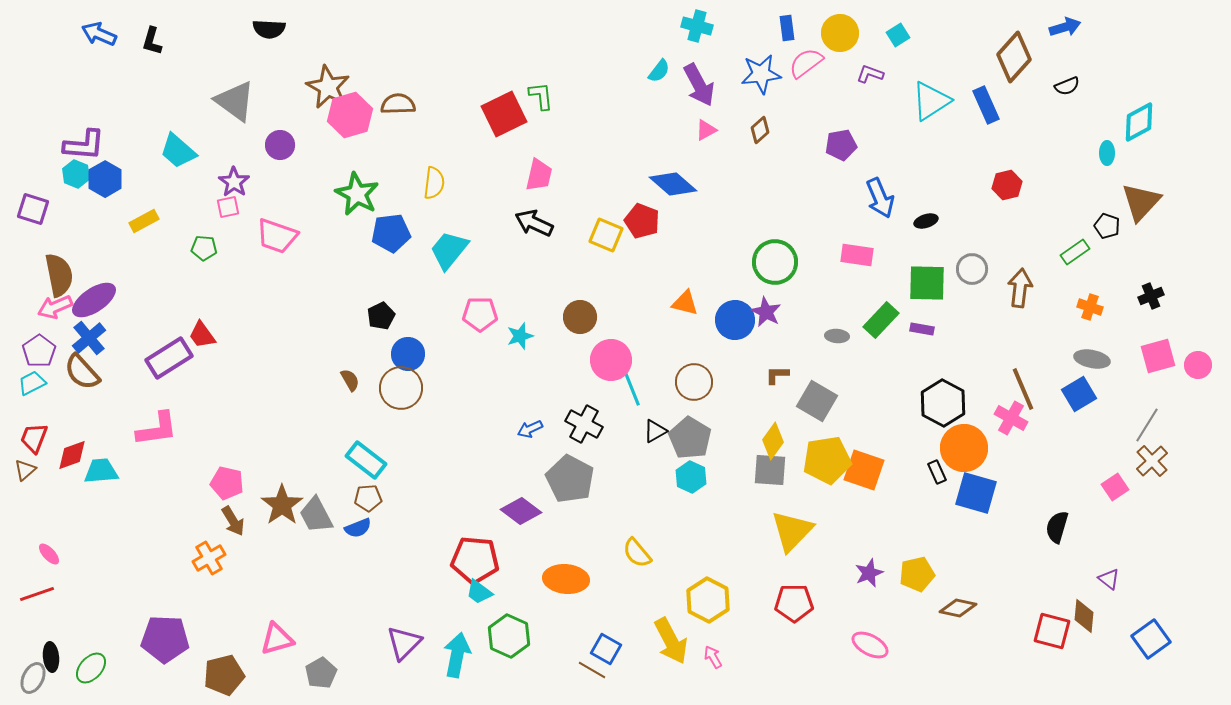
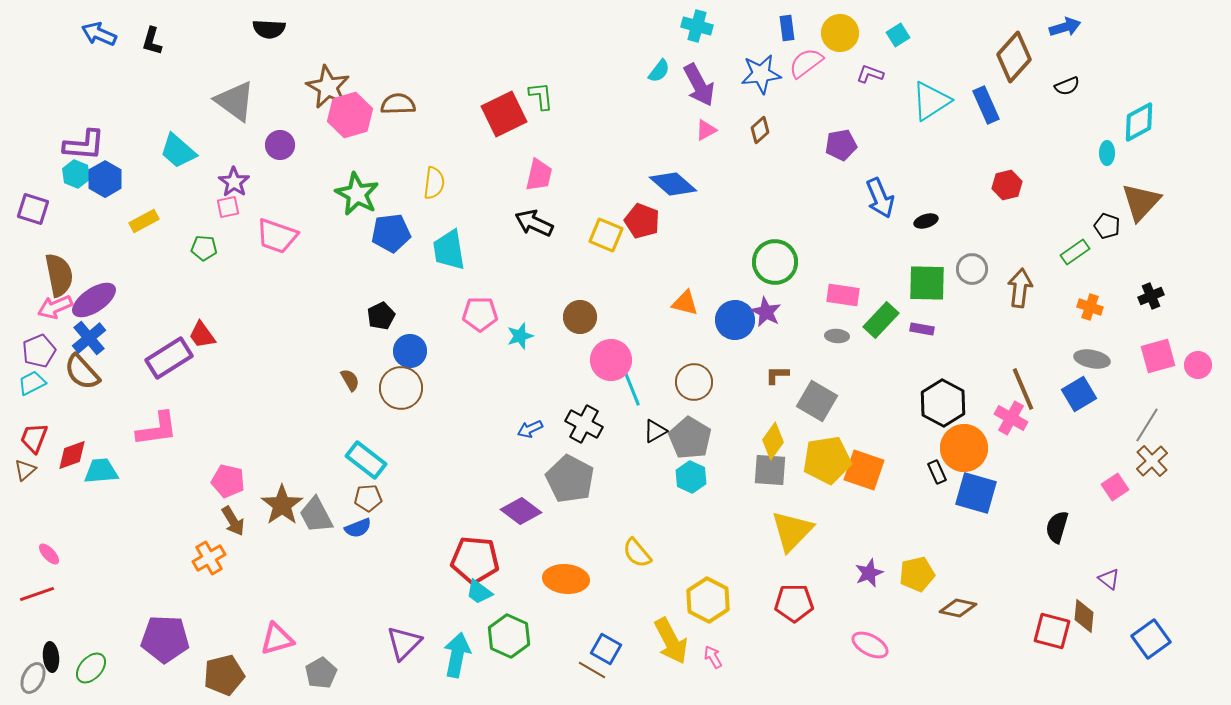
cyan trapezoid at (449, 250): rotated 48 degrees counterclockwise
pink rectangle at (857, 255): moved 14 px left, 40 px down
purple pentagon at (39, 351): rotated 12 degrees clockwise
blue circle at (408, 354): moved 2 px right, 3 px up
pink pentagon at (227, 483): moved 1 px right, 2 px up
